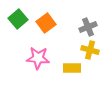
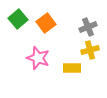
yellow cross: rotated 30 degrees counterclockwise
pink star: rotated 15 degrees clockwise
